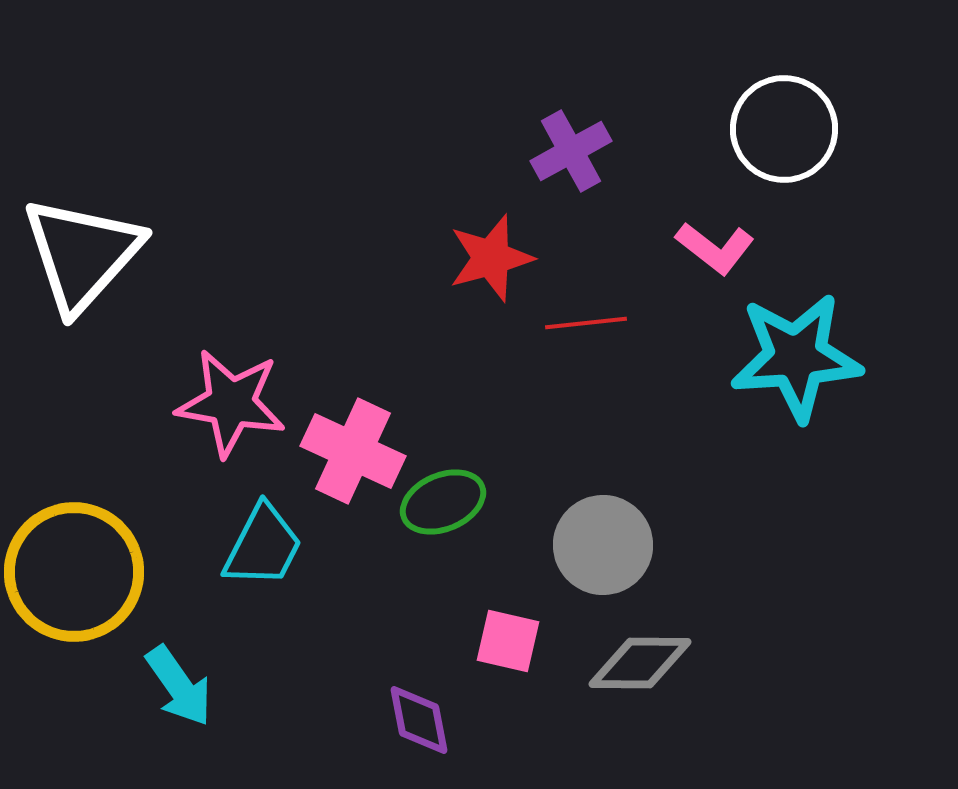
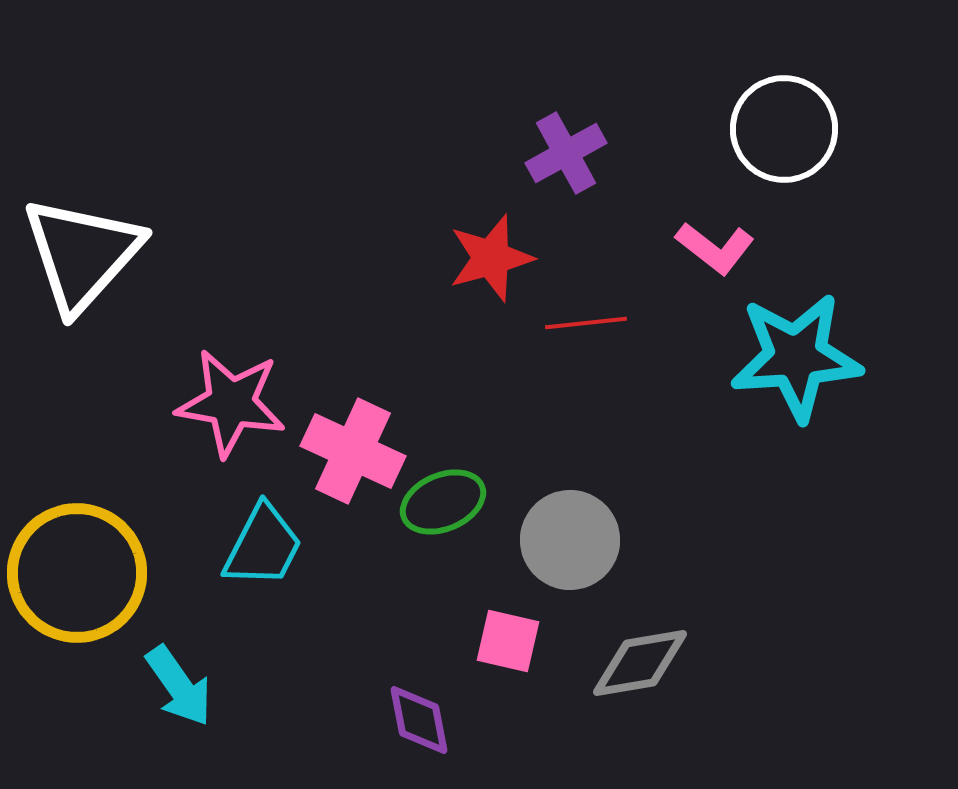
purple cross: moved 5 px left, 2 px down
gray circle: moved 33 px left, 5 px up
yellow circle: moved 3 px right, 1 px down
gray diamond: rotated 10 degrees counterclockwise
